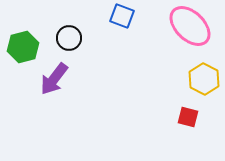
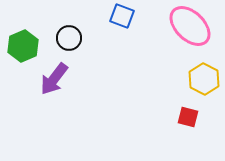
green hexagon: moved 1 px up; rotated 8 degrees counterclockwise
